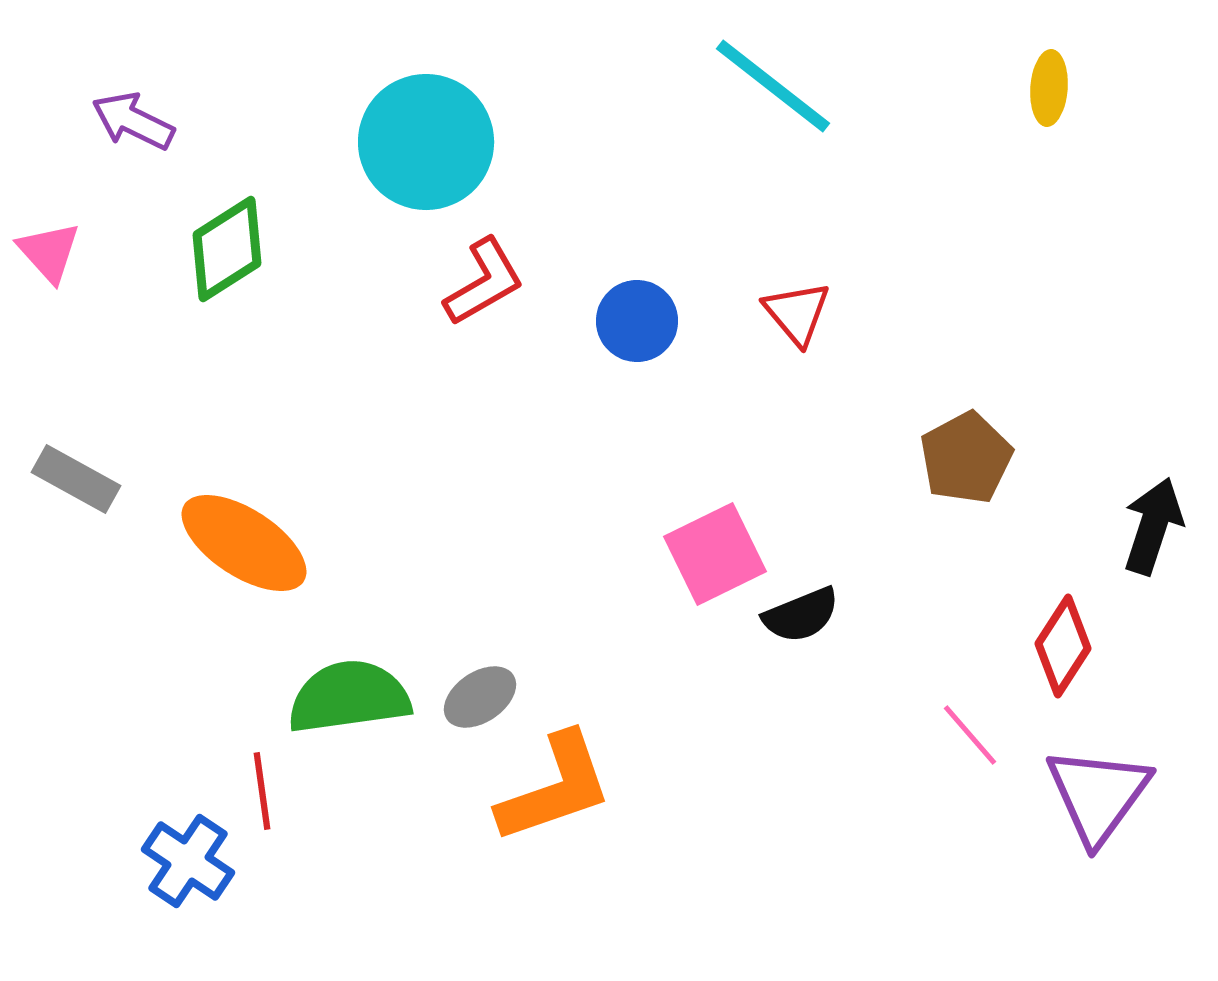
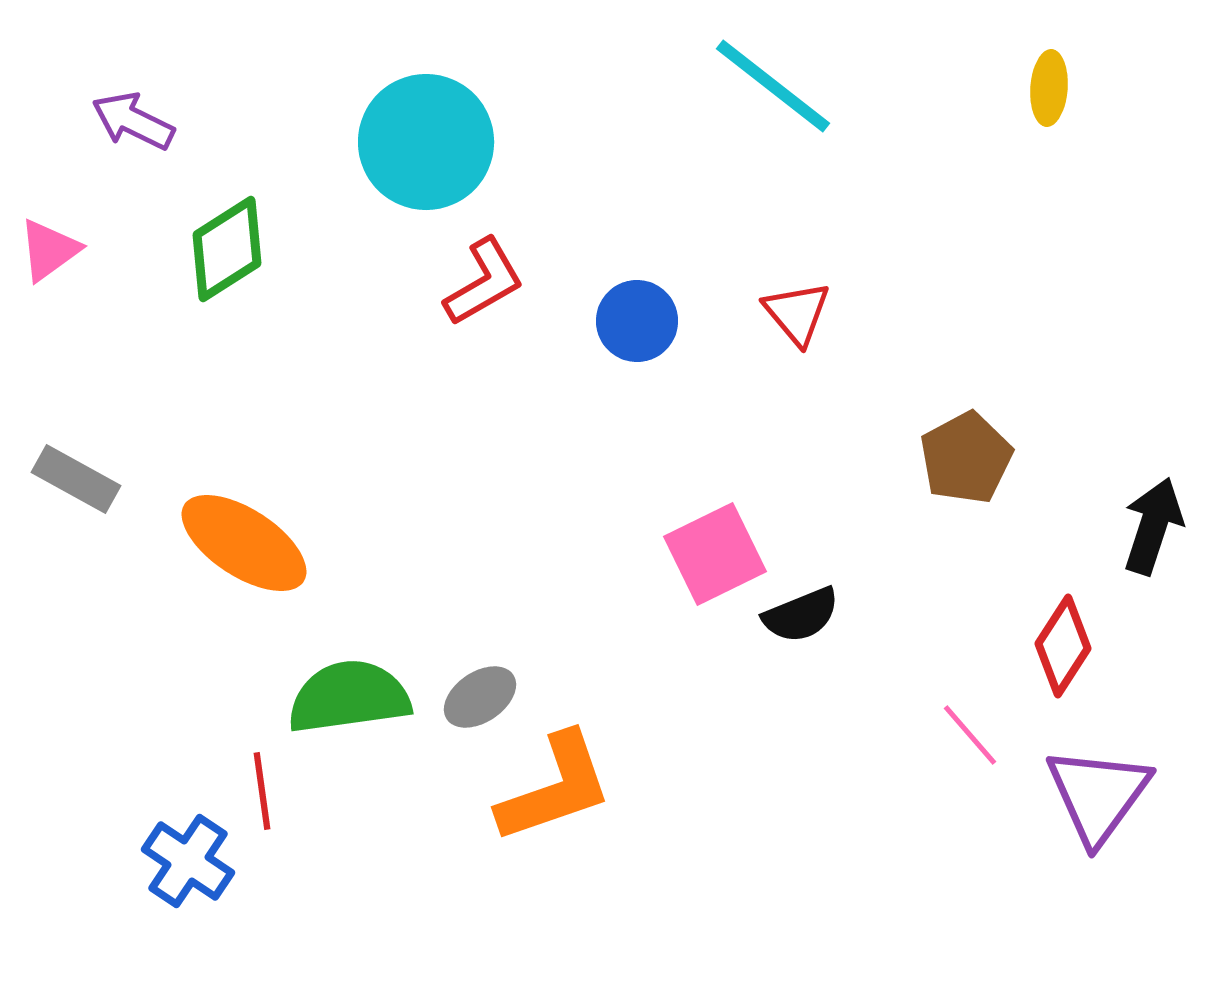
pink triangle: moved 2 px up; rotated 36 degrees clockwise
